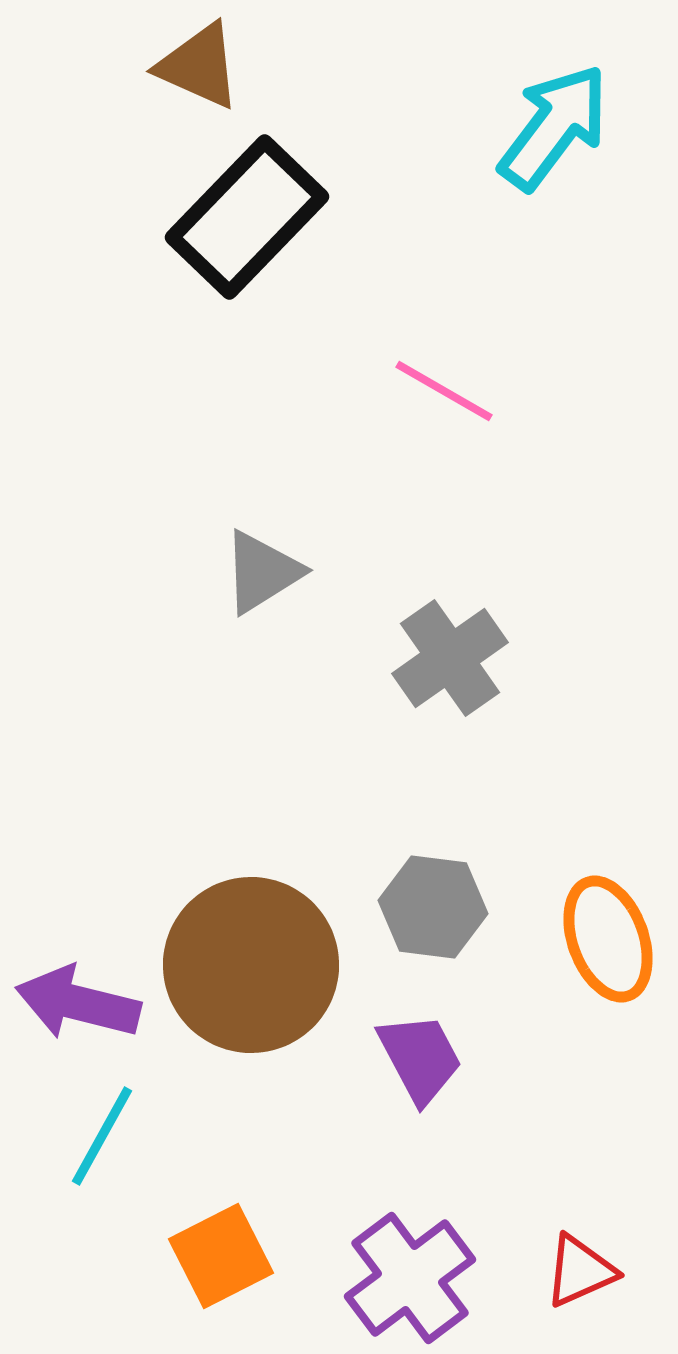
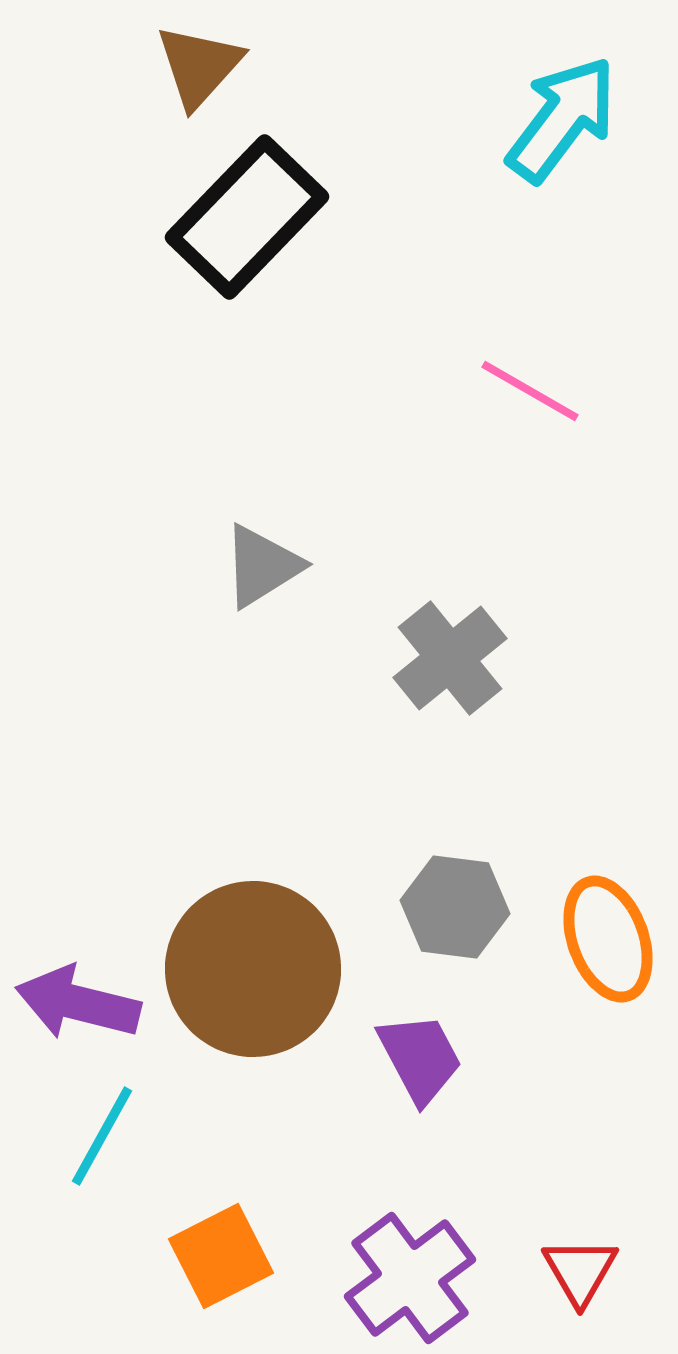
brown triangle: rotated 48 degrees clockwise
cyan arrow: moved 8 px right, 8 px up
pink line: moved 86 px right
gray triangle: moved 6 px up
gray cross: rotated 4 degrees counterclockwise
gray hexagon: moved 22 px right
brown circle: moved 2 px right, 4 px down
red triangle: rotated 36 degrees counterclockwise
